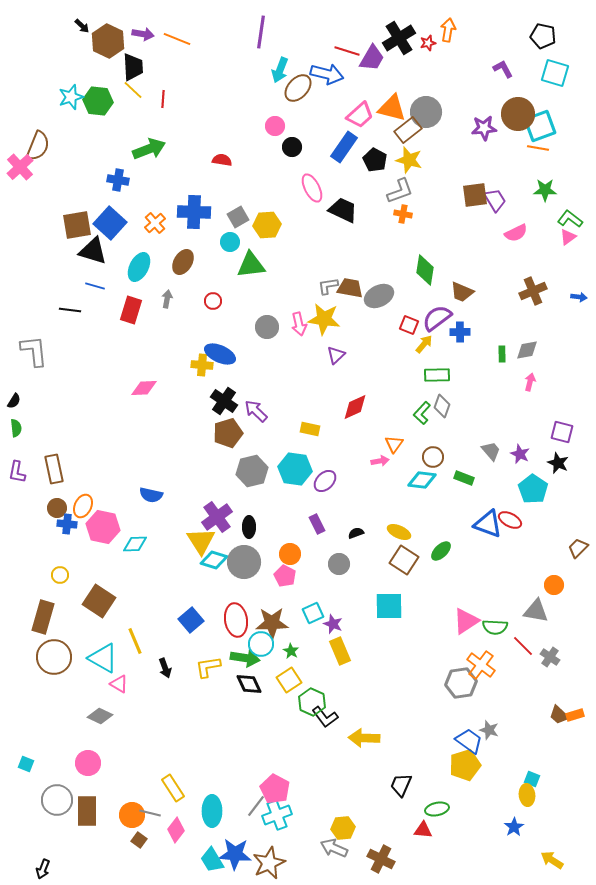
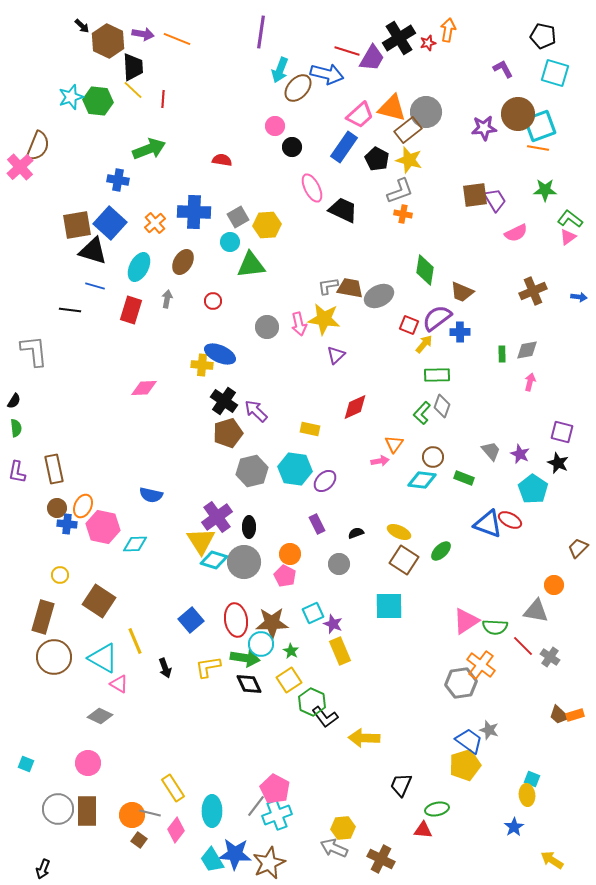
black pentagon at (375, 160): moved 2 px right, 1 px up
gray circle at (57, 800): moved 1 px right, 9 px down
